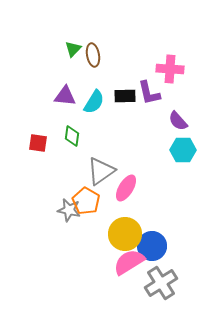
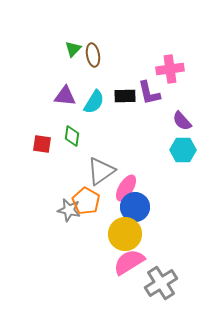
pink cross: rotated 12 degrees counterclockwise
purple semicircle: moved 4 px right
red square: moved 4 px right, 1 px down
blue circle: moved 17 px left, 39 px up
